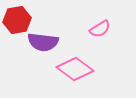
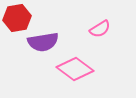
red hexagon: moved 2 px up
purple semicircle: rotated 16 degrees counterclockwise
